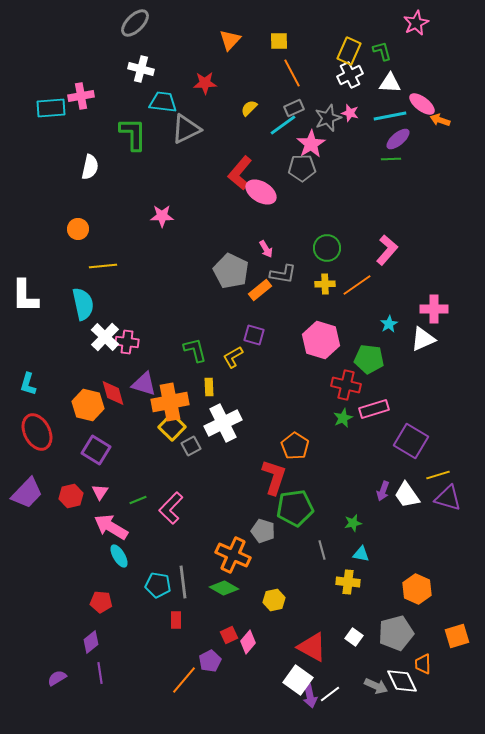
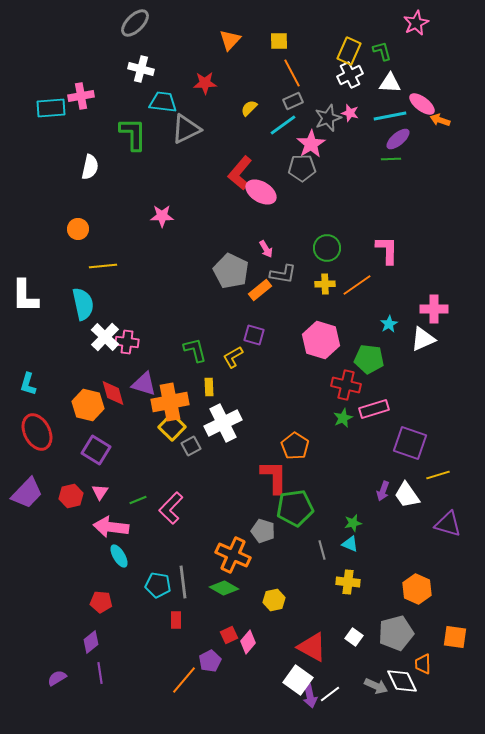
gray rectangle at (294, 108): moved 1 px left, 7 px up
pink L-shape at (387, 250): rotated 40 degrees counterclockwise
purple square at (411, 441): moved 1 px left, 2 px down; rotated 12 degrees counterclockwise
red L-shape at (274, 477): rotated 18 degrees counterclockwise
purple triangle at (448, 498): moved 26 px down
pink arrow at (111, 527): rotated 24 degrees counterclockwise
cyan triangle at (361, 554): moved 11 px left, 10 px up; rotated 12 degrees clockwise
orange square at (457, 636): moved 2 px left, 1 px down; rotated 25 degrees clockwise
